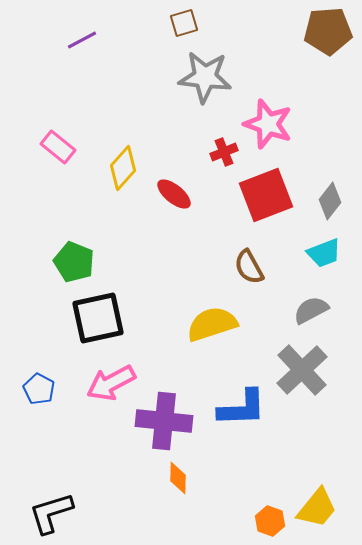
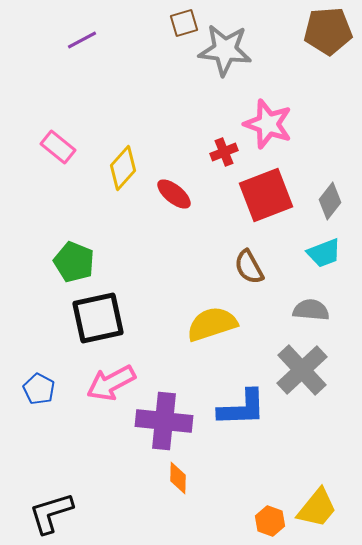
gray star: moved 20 px right, 27 px up
gray semicircle: rotated 33 degrees clockwise
